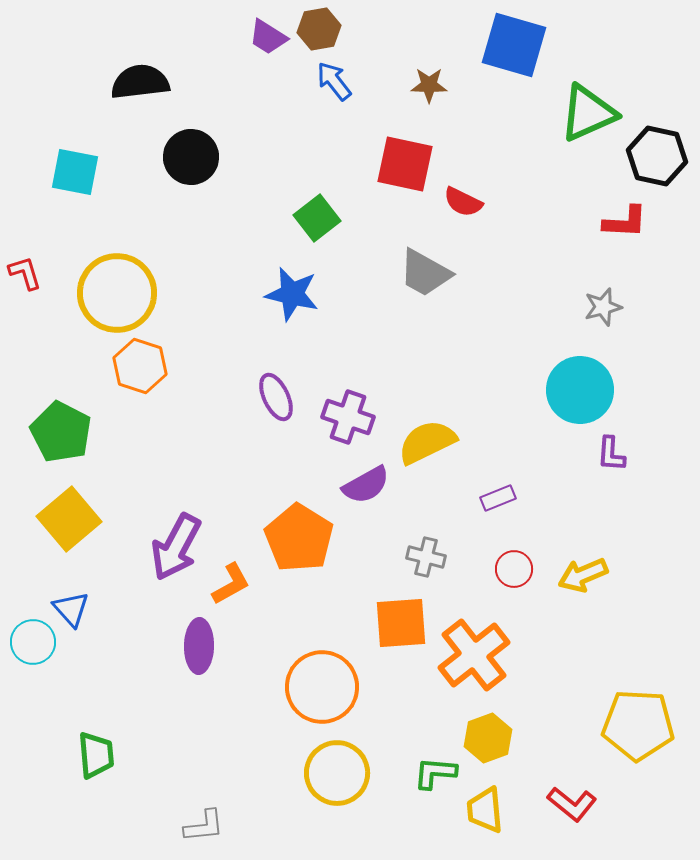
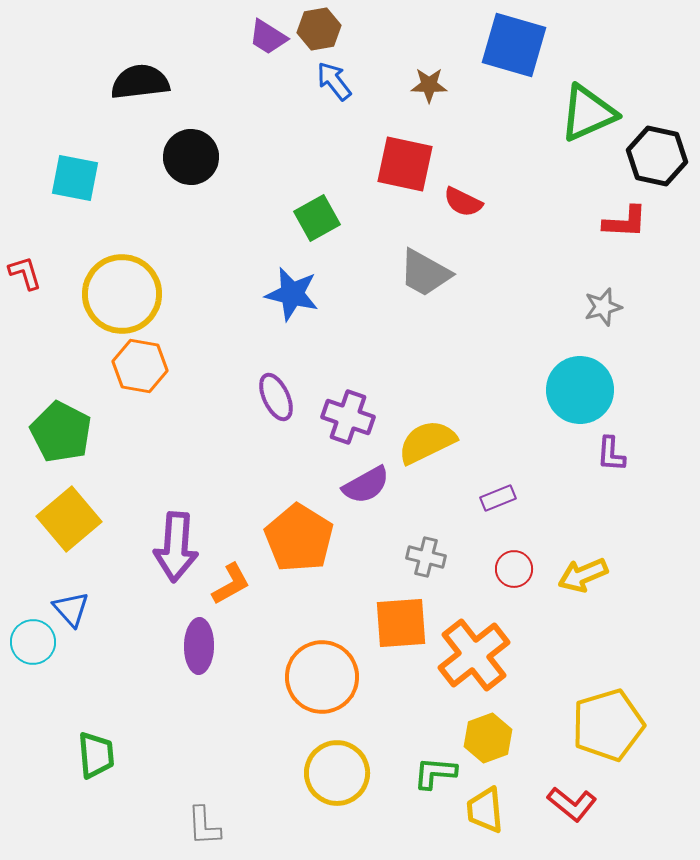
cyan square at (75, 172): moved 6 px down
green square at (317, 218): rotated 9 degrees clockwise
yellow circle at (117, 293): moved 5 px right, 1 px down
orange hexagon at (140, 366): rotated 8 degrees counterclockwise
purple arrow at (176, 547): rotated 24 degrees counterclockwise
orange circle at (322, 687): moved 10 px up
yellow pentagon at (638, 725): moved 30 px left; rotated 20 degrees counterclockwise
gray L-shape at (204, 826): rotated 93 degrees clockwise
